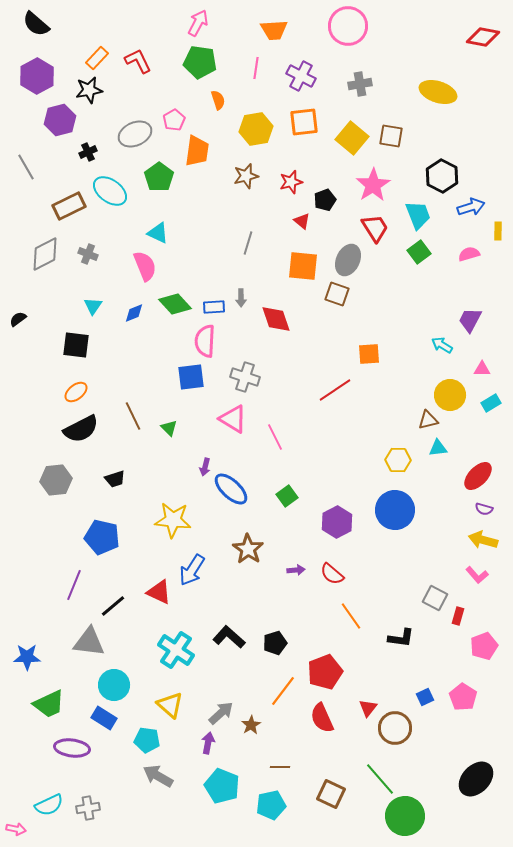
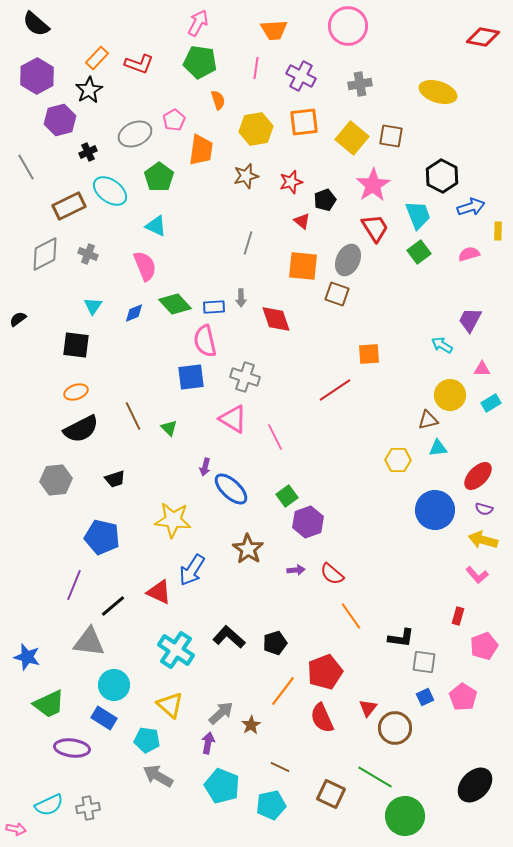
red L-shape at (138, 61): moved 1 px right, 3 px down; rotated 136 degrees clockwise
black star at (89, 90): rotated 20 degrees counterclockwise
orange trapezoid at (197, 151): moved 4 px right, 1 px up
cyan triangle at (158, 233): moved 2 px left, 7 px up
pink semicircle at (205, 341): rotated 16 degrees counterclockwise
orange ellipse at (76, 392): rotated 20 degrees clockwise
blue circle at (395, 510): moved 40 px right
purple hexagon at (337, 522): moved 29 px left; rotated 8 degrees clockwise
gray square at (435, 598): moved 11 px left, 64 px down; rotated 20 degrees counterclockwise
blue star at (27, 657): rotated 16 degrees clockwise
brown line at (280, 767): rotated 24 degrees clockwise
green line at (380, 779): moved 5 px left, 2 px up; rotated 18 degrees counterclockwise
black ellipse at (476, 779): moved 1 px left, 6 px down
